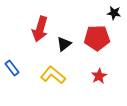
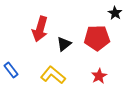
black star: moved 1 px right; rotated 24 degrees clockwise
blue rectangle: moved 1 px left, 2 px down
